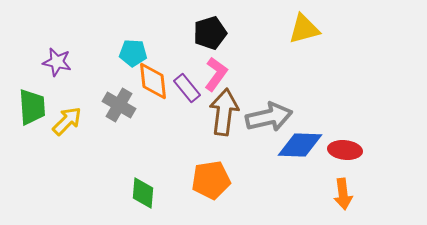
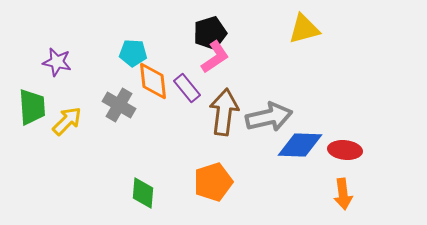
pink L-shape: moved 1 px left, 17 px up; rotated 20 degrees clockwise
orange pentagon: moved 2 px right, 2 px down; rotated 9 degrees counterclockwise
